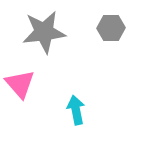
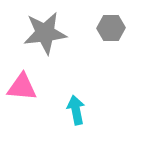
gray star: moved 1 px right, 1 px down
pink triangle: moved 2 px right, 3 px down; rotated 44 degrees counterclockwise
